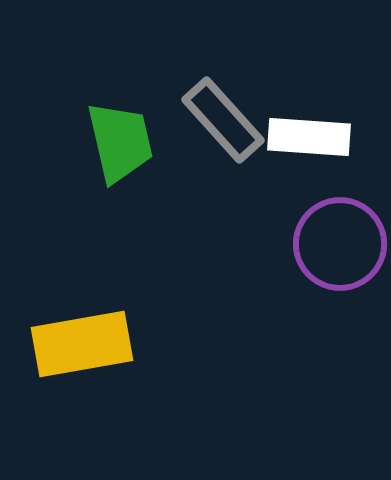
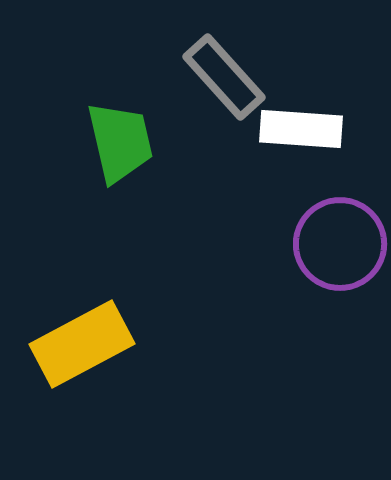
gray rectangle: moved 1 px right, 43 px up
white rectangle: moved 8 px left, 8 px up
yellow rectangle: rotated 18 degrees counterclockwise
